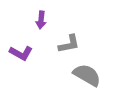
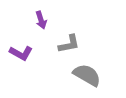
purple arrow: rotated 24 degrees counterclockwise
